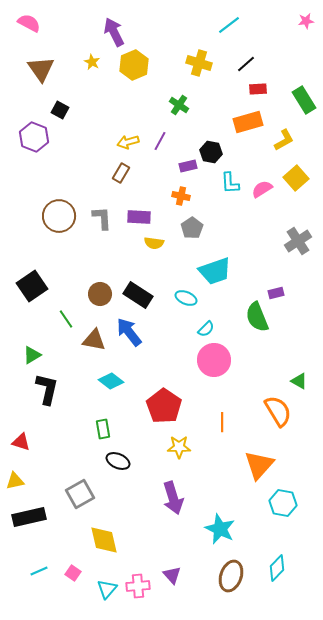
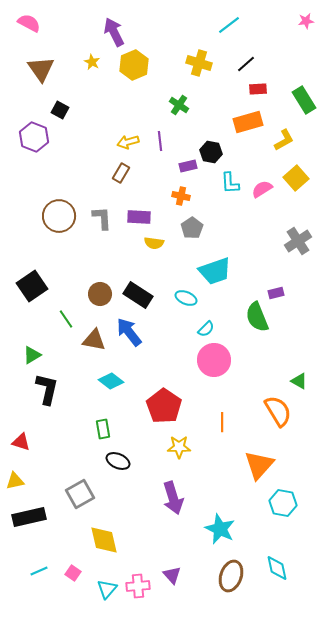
purple line at (160, 141): rotated 36 degrees counterclockwise
cyan diamond at (277, 568): rotated 56 degrees counterclockwise
